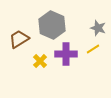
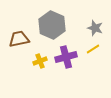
gray star: moved 3 px left
brown trapezoid: rotated 20 degrees clockwise
purple cross: moved 3 px down; rotated 15 degrees counterclockwise
yellow cross: rotated 24 degrees clockwise
